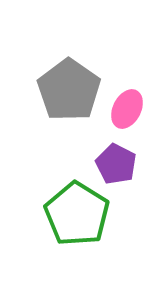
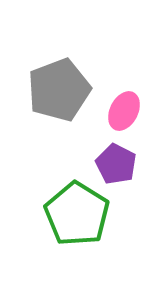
gray pentagon: moved 10 px left; rotated 16 degrees clockwise
pink ellipse: moved 3 px left, 2 px down
